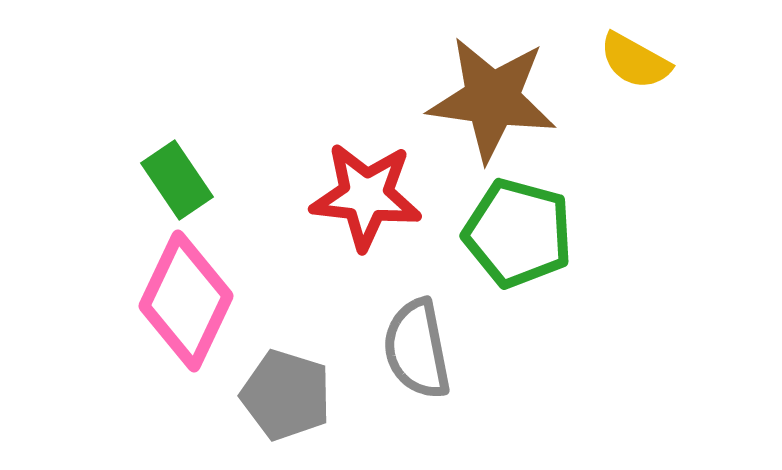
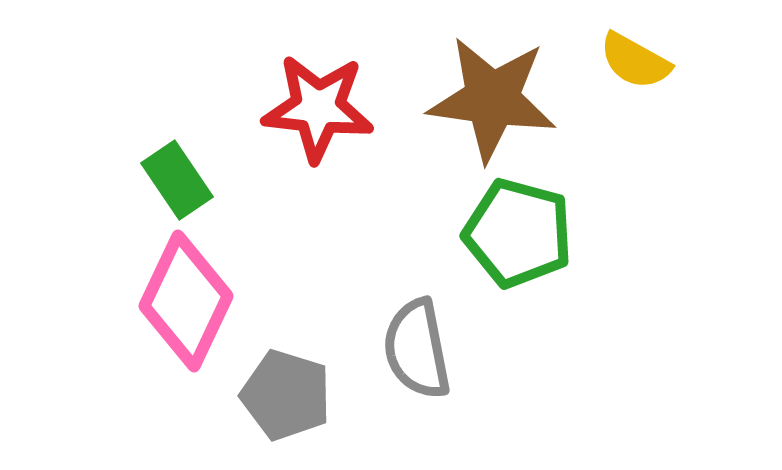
red star: moved 48 px left, 88 px up
